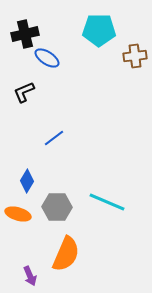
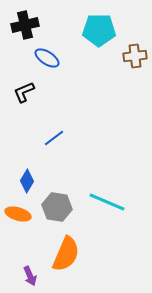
black cross: moved 9 px up
gray hexagon: rotated 8 degrees clockwise
